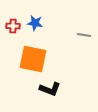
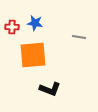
red cross: moved 1 px left, 1 px down
gray line: moved 5 px left, 2 px down
orange square: moved 4 px up; rotated 16 degrees counterclockwise
